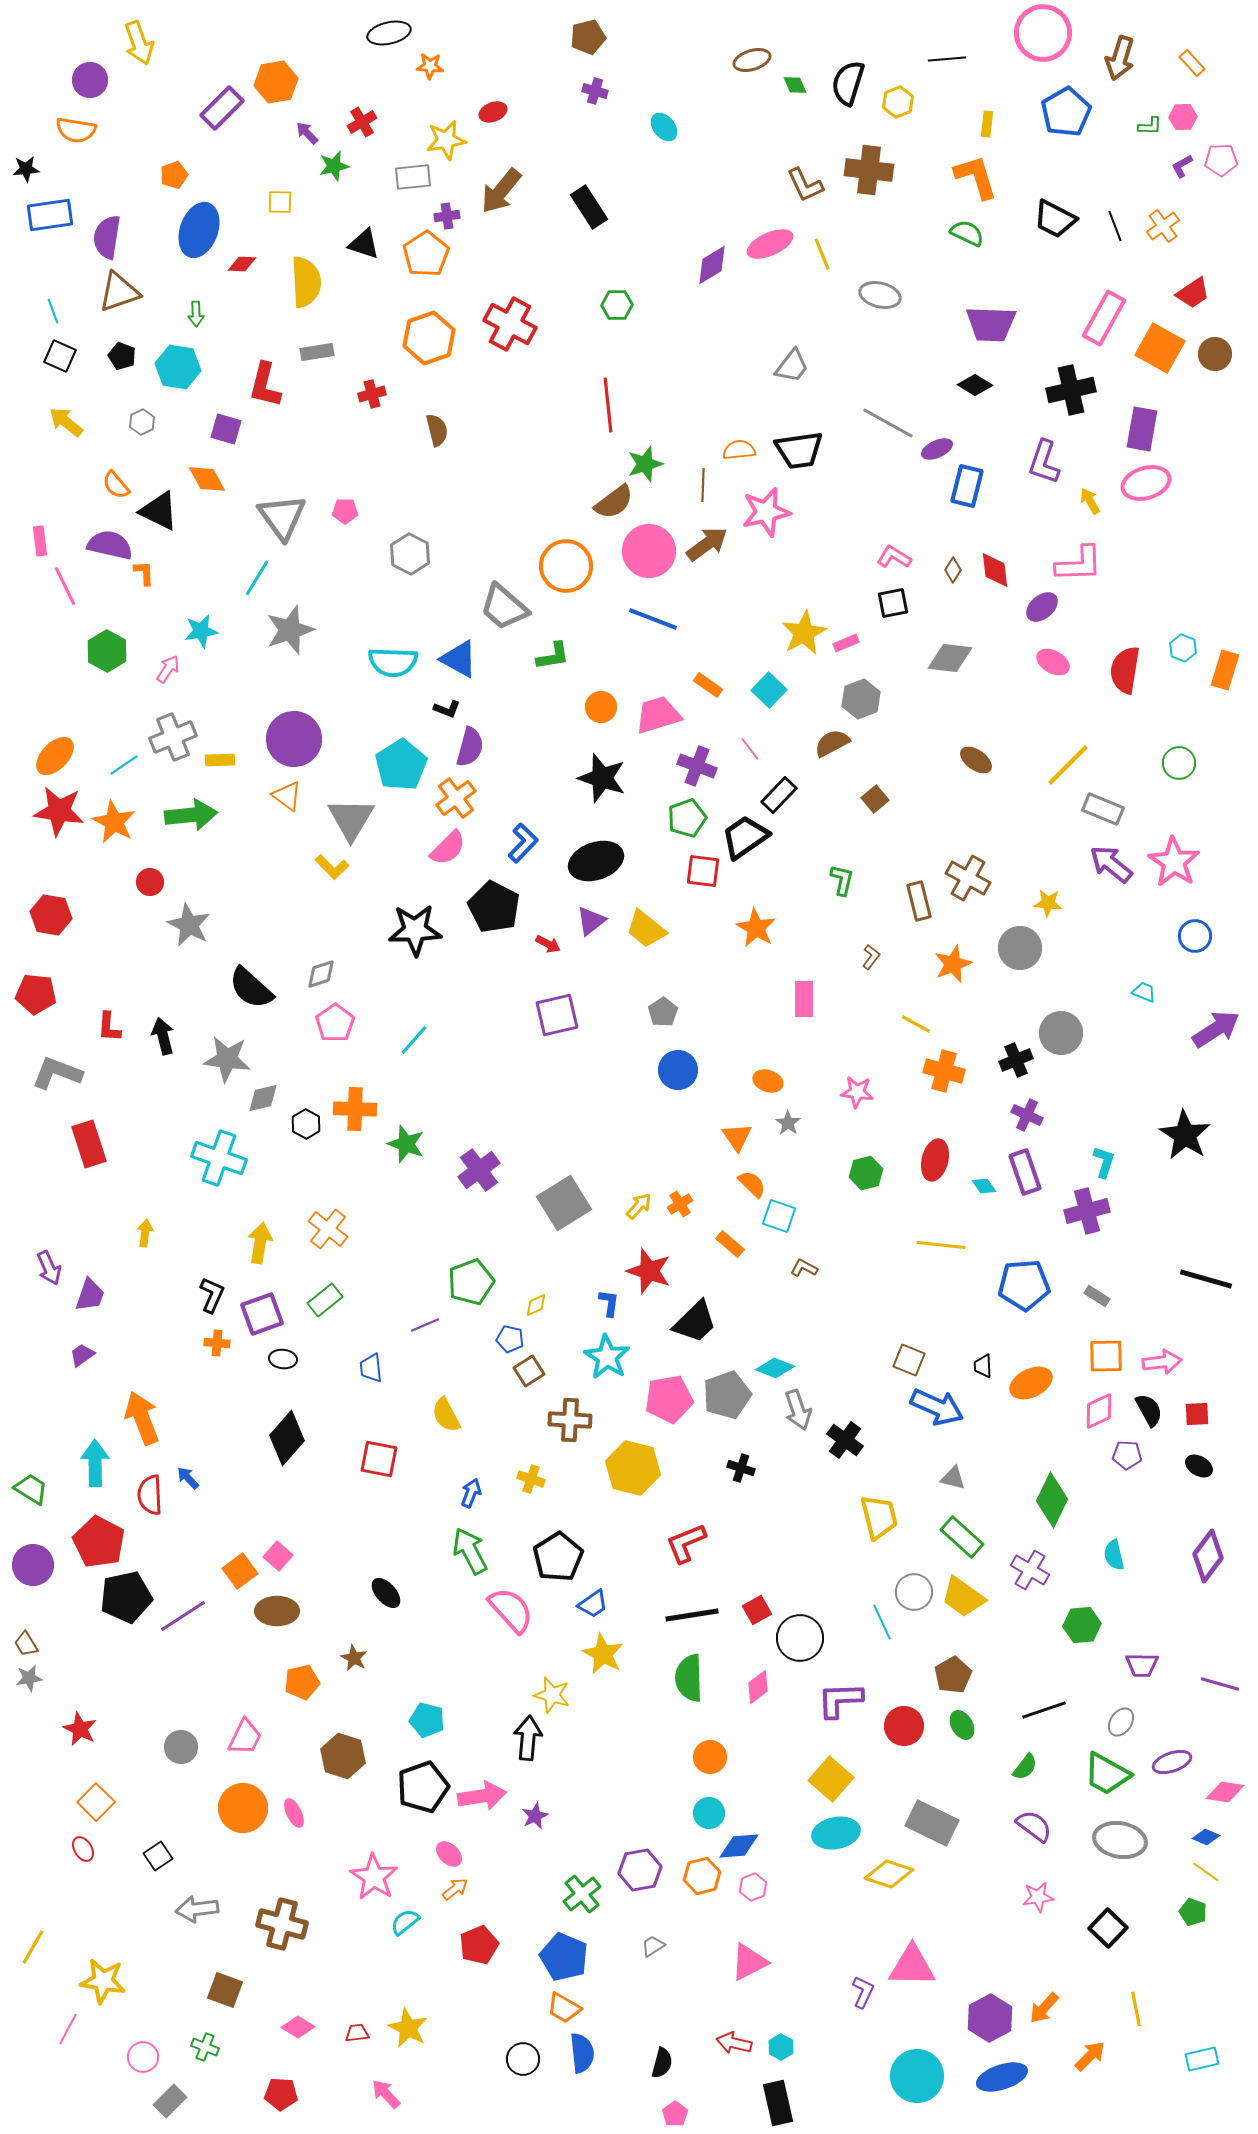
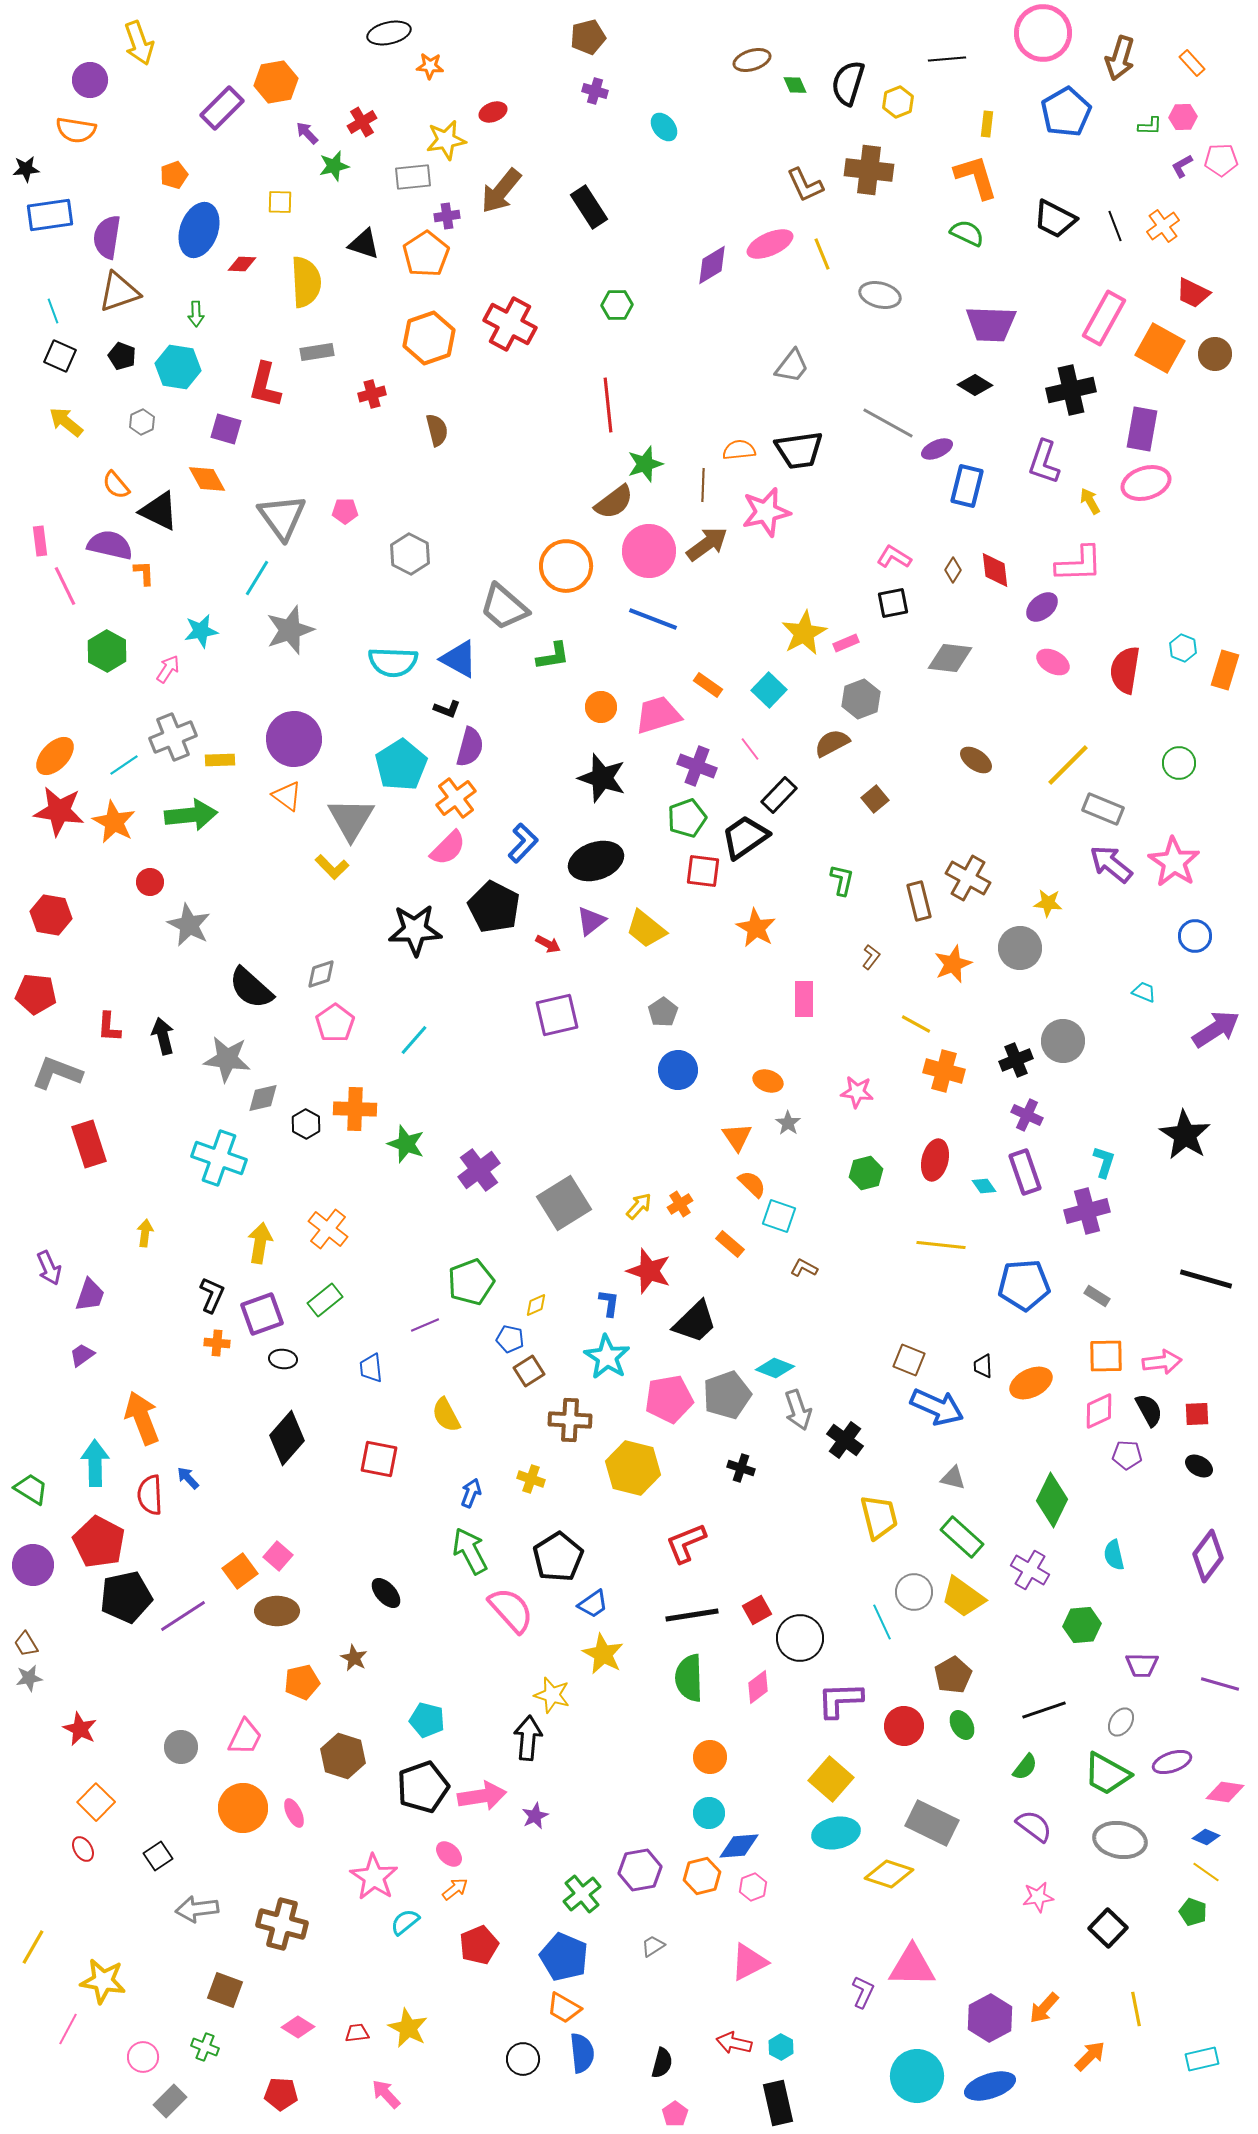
red trapezoid at (1193, 293): rotated 60 degrees clockwise
gray circle at (1061, 1033): moved 2 px right, 8 px down
blue ellipse at (1002, 2077): moved 12 px left, 9 px down
